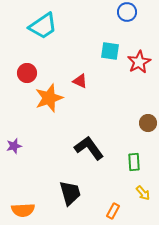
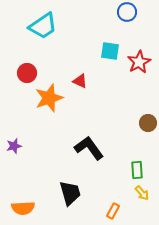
green rectangle: moved 3 px right, 8 px down
yellow arrow: moved 1 px left
orange semicircle: moved 2 px up
